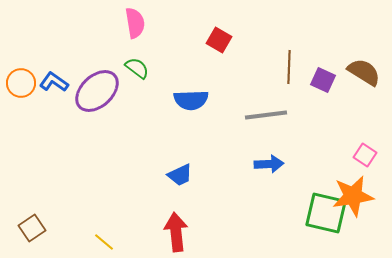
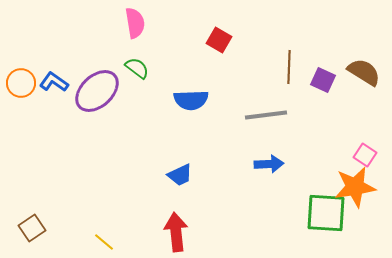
orange star: moved 2 px right, 9 px up
green square: rotated 9 degrees counterclockwise
